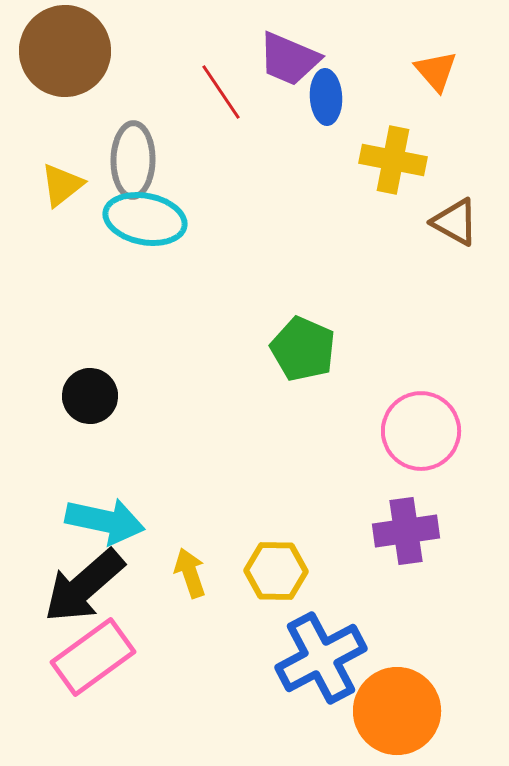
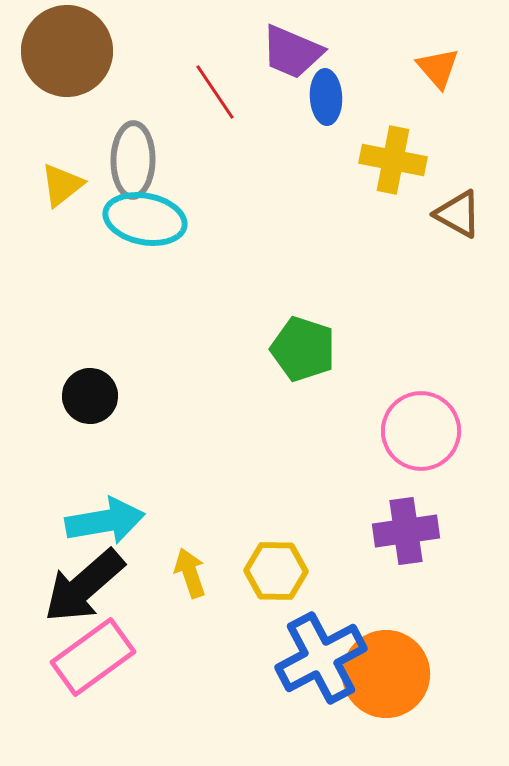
brown circle: moved 2 px right
purple trapezoid: moved 3 px right, 7 px up
orange triangle: moved 2 px right, 3 px up
red line: moved 6 px left
brown triangle: moved 3 px right, 8 px up
green pentagon: rotated 6 degrees counterclockwise
cyan arrow: rotated 22 degrees counterclockwise
orange circle: moved 11 px left, 37 px up
